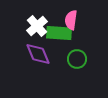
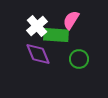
pink semicircle: rotated 24 degrees clockwise
green rectangle: moved 3 px left, 2 px down
green circle: moved 2 px right
